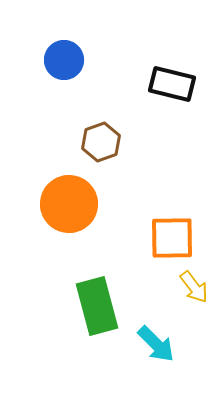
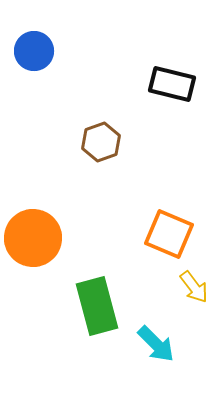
blue circle: moved 30 px left, 9 px up
orange circle: moved 36 px left, 34 px down
orange square: moved 3 px left, 4 px up; rotated 24 degrees clockwise
